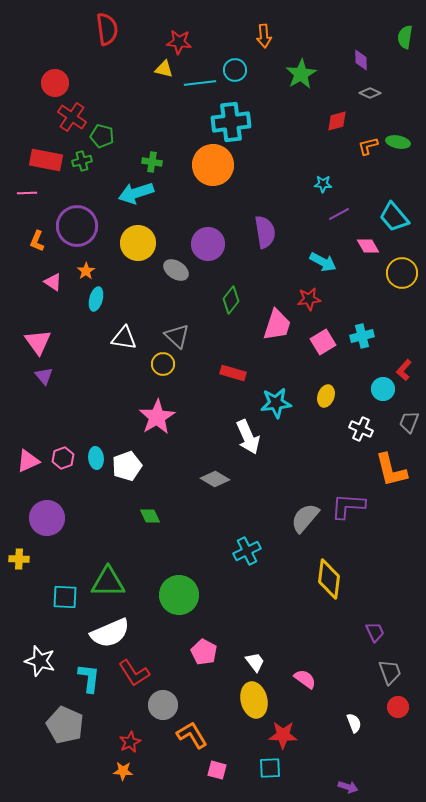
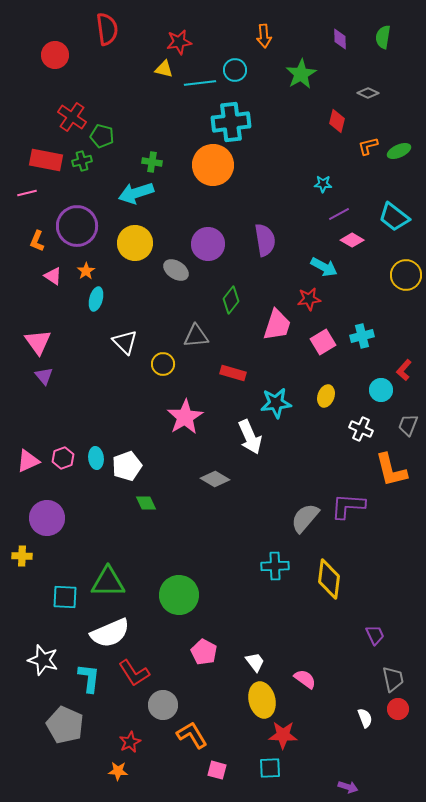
green semicircle at (405, 37): moved 22 px left
red star at (179, 42): rotated 15 degrees counterclockwise
purple diamond at (361, 60): moved 21 px left, 21 px up
red circle at (55, 83): moved 28 px up
gray diamond at (370, 93): moved 2 px left
red diamond at (337, 121): rotated 60 degrees counterclockwise
green ellipse at (398, 142): moved 1 px right, 9 px down; rotated 35 degrees counterclockwise
pink line at (27, 193): rotated 12 degrees counterclockwise
cyan trapezoid at (394, 217): rotated 12 degrees counterclockwise
purple semicircle at (265, 232): moved 8 px down
yellow circle at (138, 243): moved 3 px left
pink diamond at (368, 246): moved 16 px left, 6 px up; rotated 30 degrees counterclockwise
cyan arrow at (323, 262): moved 1 px right, 5 px down
yellow circle at (402, 273): moved 4 px right, 2 px down
pink triangle at (53, 282): moved 6 px up
gray triangle at (177, 336): moved 19 px right; rotated 48 degrees counterclockwise
white triangle at (124, 338): moved 1 px right, 4 px down; rotated 36 degrees clockwise
cyan circle at (383, 389): moved 2 px left, 1 px down
pink star at (157, 417): moved 28 px right
gray trapezoid at (409, 422): moved 1 px left, 3 px down
white arrow at (248, 437): moved 2 px right
green diamond at (150, 516): moved 4 px left, 13 px up
cyan cross at (247, 551): moved 28 px right, 15 px down; rotated 24 degrees clockwise
yellow cross at (19, 559): moved 3 px right, 3 px up
purple trapezoid at (375, 632): moved 3 px down
white star at (40, 661): moved 3 px right, 1 px up
gray trapezoid at (390, 672): moved 3 px right, 7 px down; rotated 8 degrees clockwise
yellow ellipse at (254, 700): moved 8 px right
red circle at (398, 707): moved 2 px down
white semicircle at (354, 723): moved 11 px right, 5 px up
orange star at (123, 771): moved 5 px left
